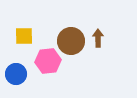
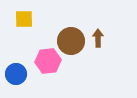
yellow square: moved 17 px up
